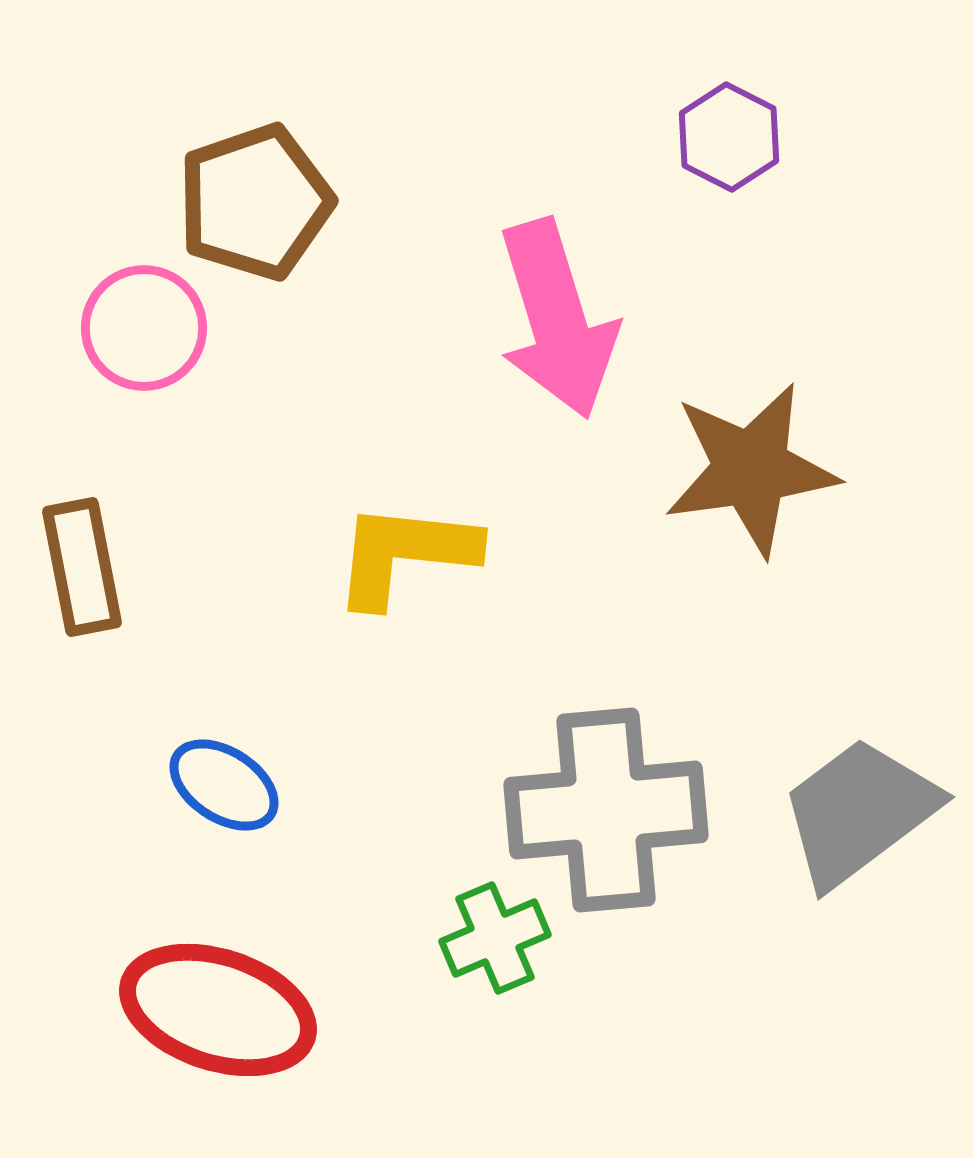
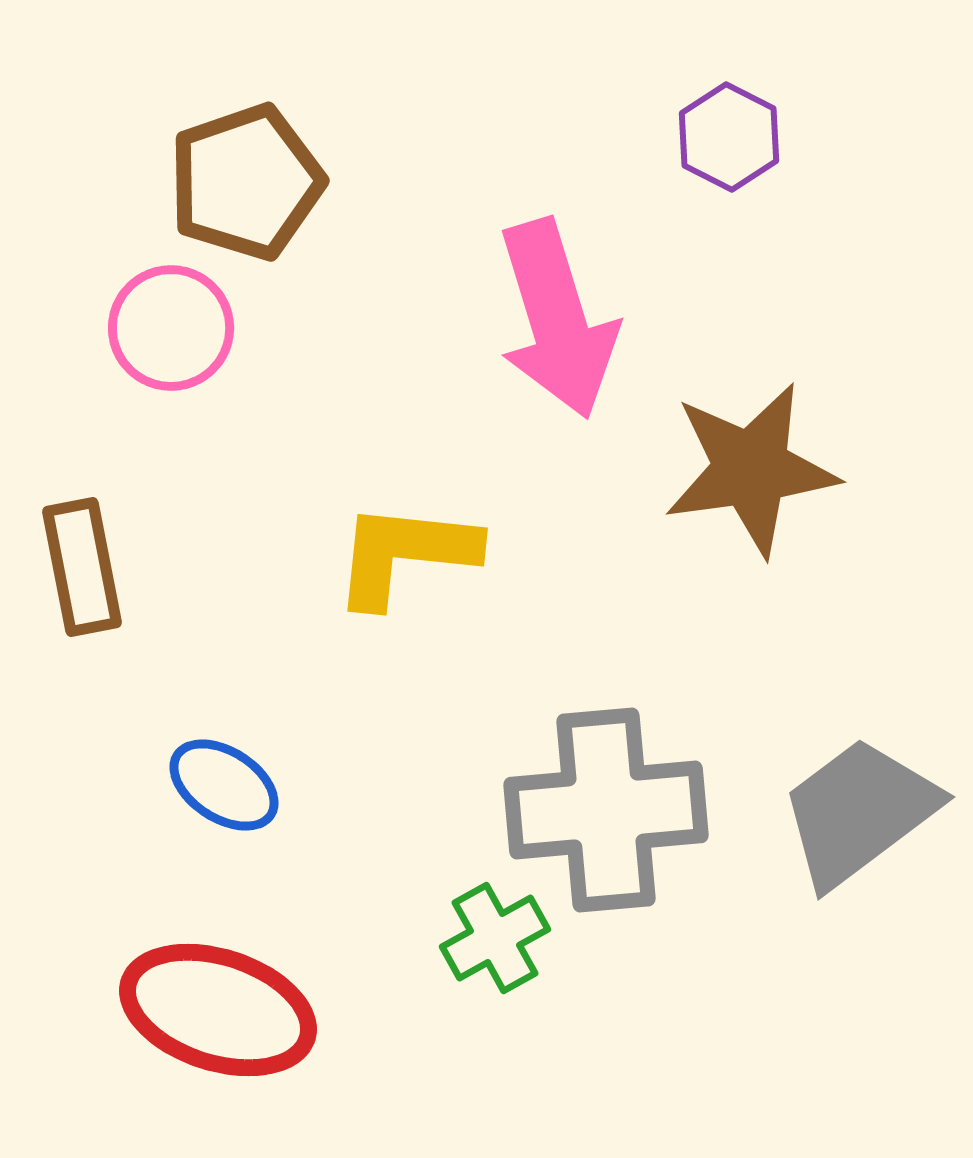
brown pentagon: moved 9 px left, 20 px up
pink circle: moved 27 px right
green cross: rotated 6 degrees counterclockwise
